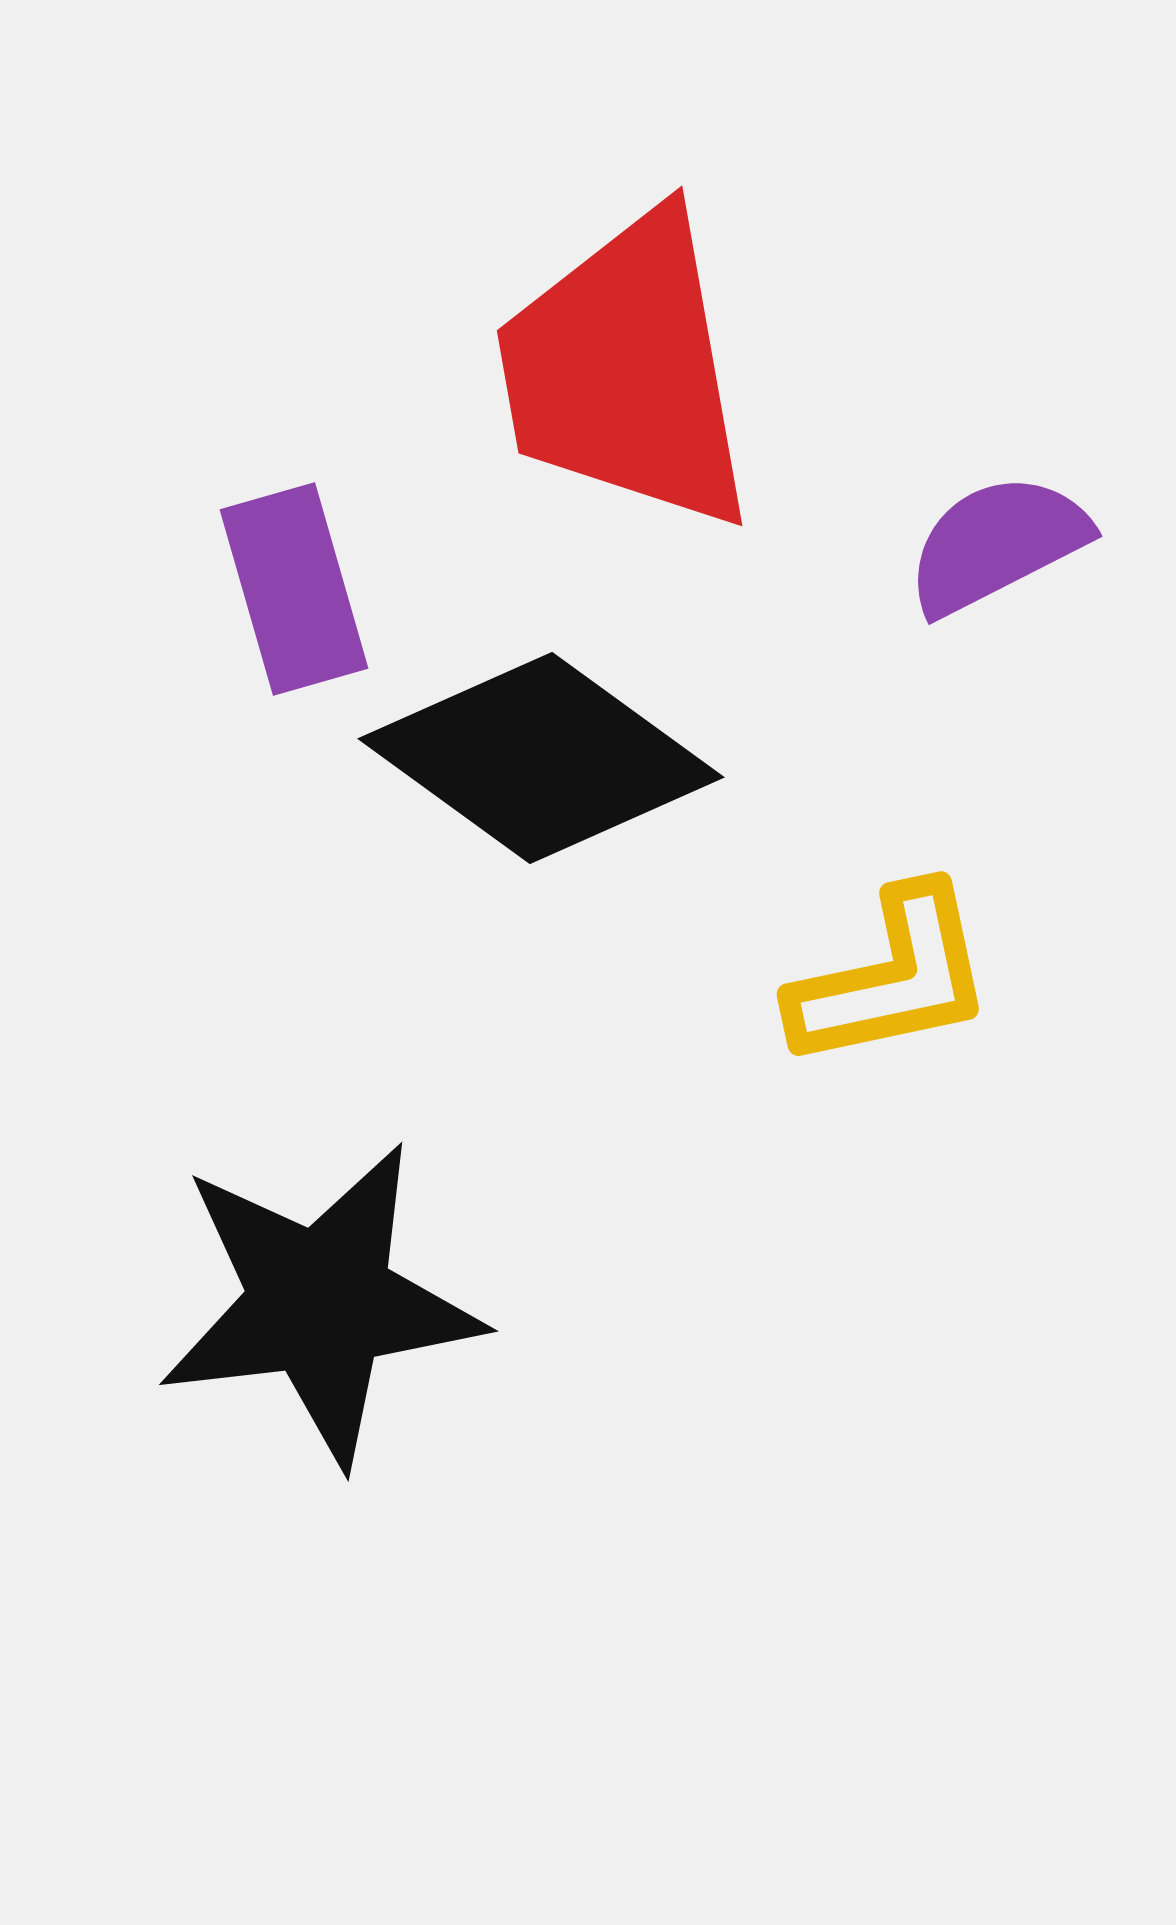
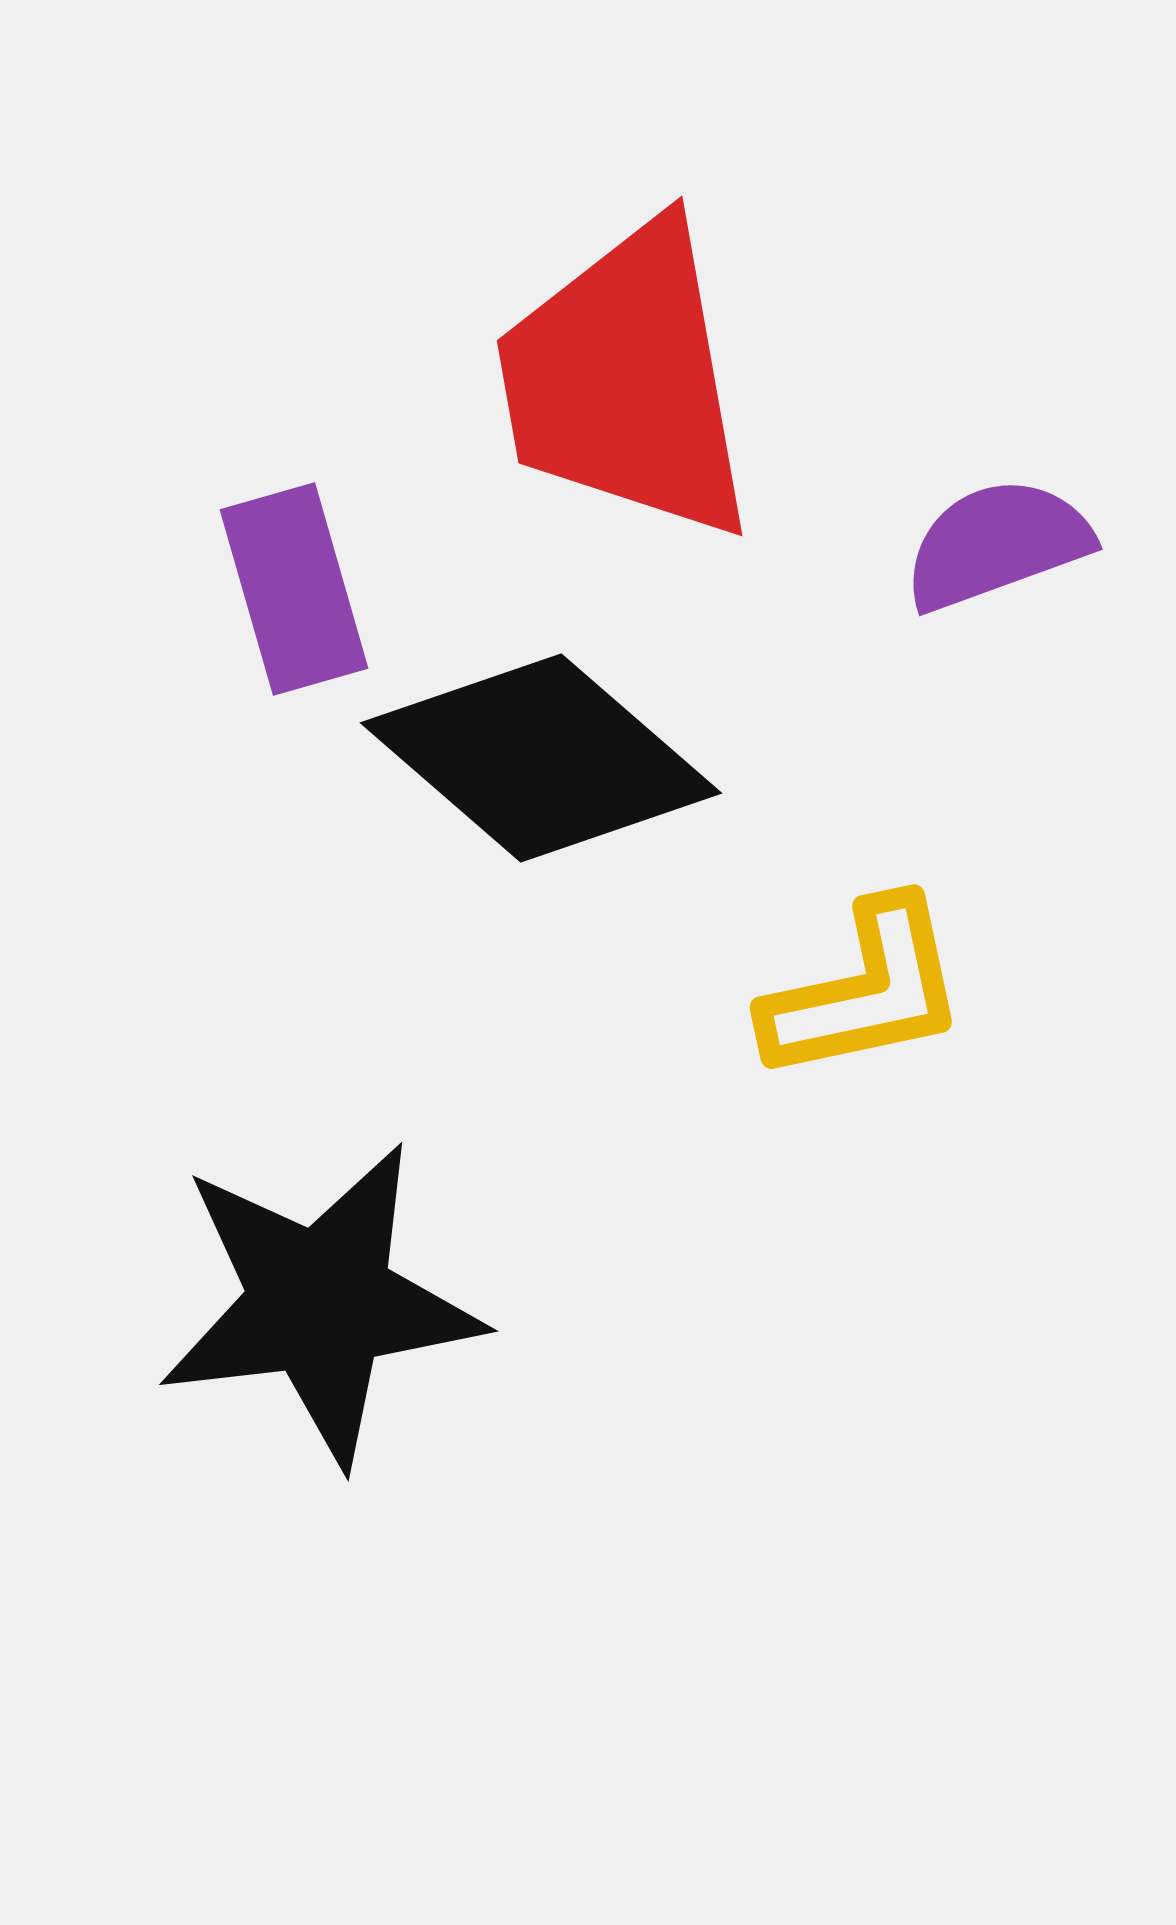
red trapezoid: moved 10 px down
purple semicircle: rotated 7 degrees clockwise
black diamond: rotated 5 degrees clockwise
yellow L-shape: moved 27 px left, 13 px down
